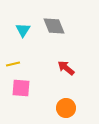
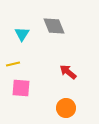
cyan triangle: moved 1 px left, 4 px down
red arrow: moved 2 px right, 4 px down
